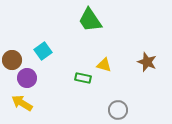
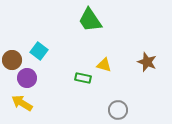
cyan square: moved 4 px left; rotated 18 degrees counterclockwise
